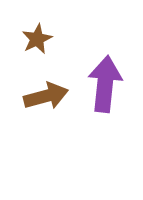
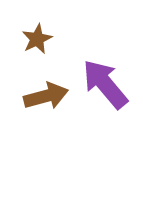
purple arrow: rotated 46 degrees counterclockwise
